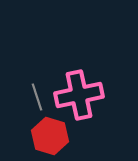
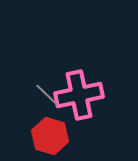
gray line: moved 10 px right, 2 px up; rotated 28 degrees counterclockwise
